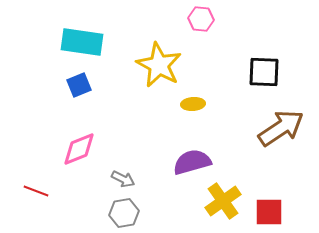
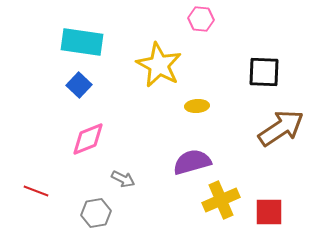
blue square: rotated 25 degrees counterclockwise
yellow ellipse: moved 4 px right, 2 px down
pink diamond: moved 9 px right, 10 px up
yellow cross: moved 2 px left, 1 px up; rotated 12 degrees clockwise
gray hexagon: moved 28 px left
